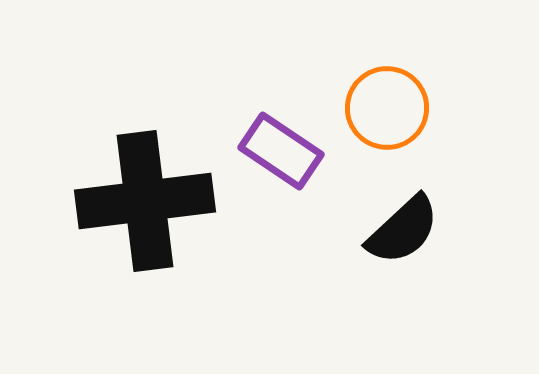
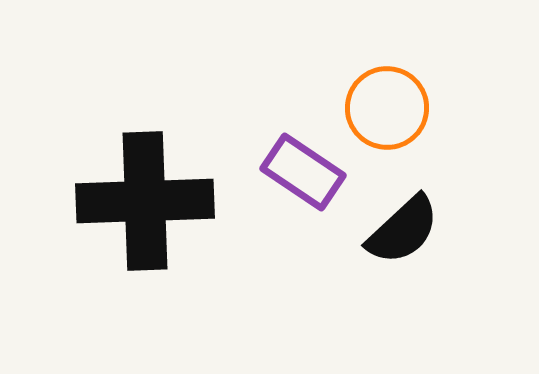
purple rectangle: moved 22 px right, 21 px down
black cross: rotated 5 degrees clockwise
